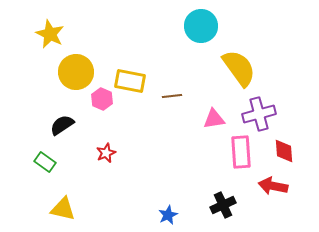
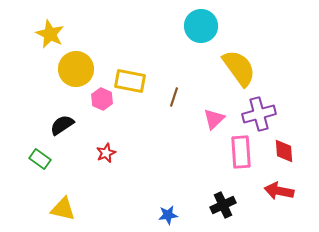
yellow circle: moved 3 px up
brown line: moved 2 px right, 1 px down; rotated 66 degrees counterclockwise
pink triangle: rotated 35 degrees counterclockwise
green rectangle: moved 5 px left, 3 px up
red arrow: moved 6 px right, 5 px down
blue star: rotated 18 degrees clockwise
